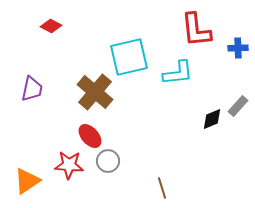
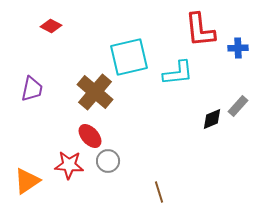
red L-shape: moved 4 px right
brown line: moved 3 px left, 4 px down
